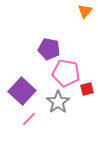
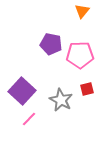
orange triangle: moved 3 px left
purple pentagon: moved 2 px right, 5 px up
pink pentagon: moved 14 px right, 18 px up; rotated 12 degrees counterclockwise
gray star: moved 3 px right, 2 px up; rotated 10 degrees counterclockwise
